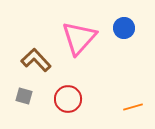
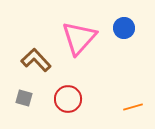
gray square: moved 2 px down
